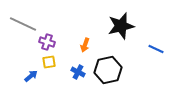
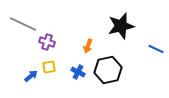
orange arrow: moved 3 px right, 1 px down
yellow square: moved 5 px down
